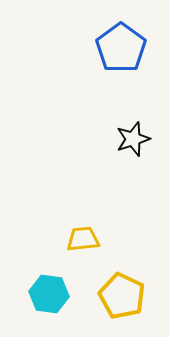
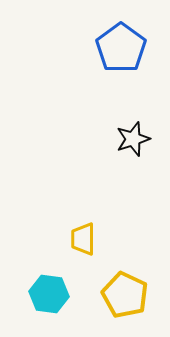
yellow trapezoid: rotated 84 degrees counterclockwise
yellow pentagon: moved 3 px right, 1 px up
